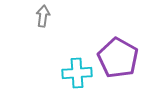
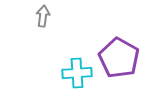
purple pentagon: moved 1 px right
